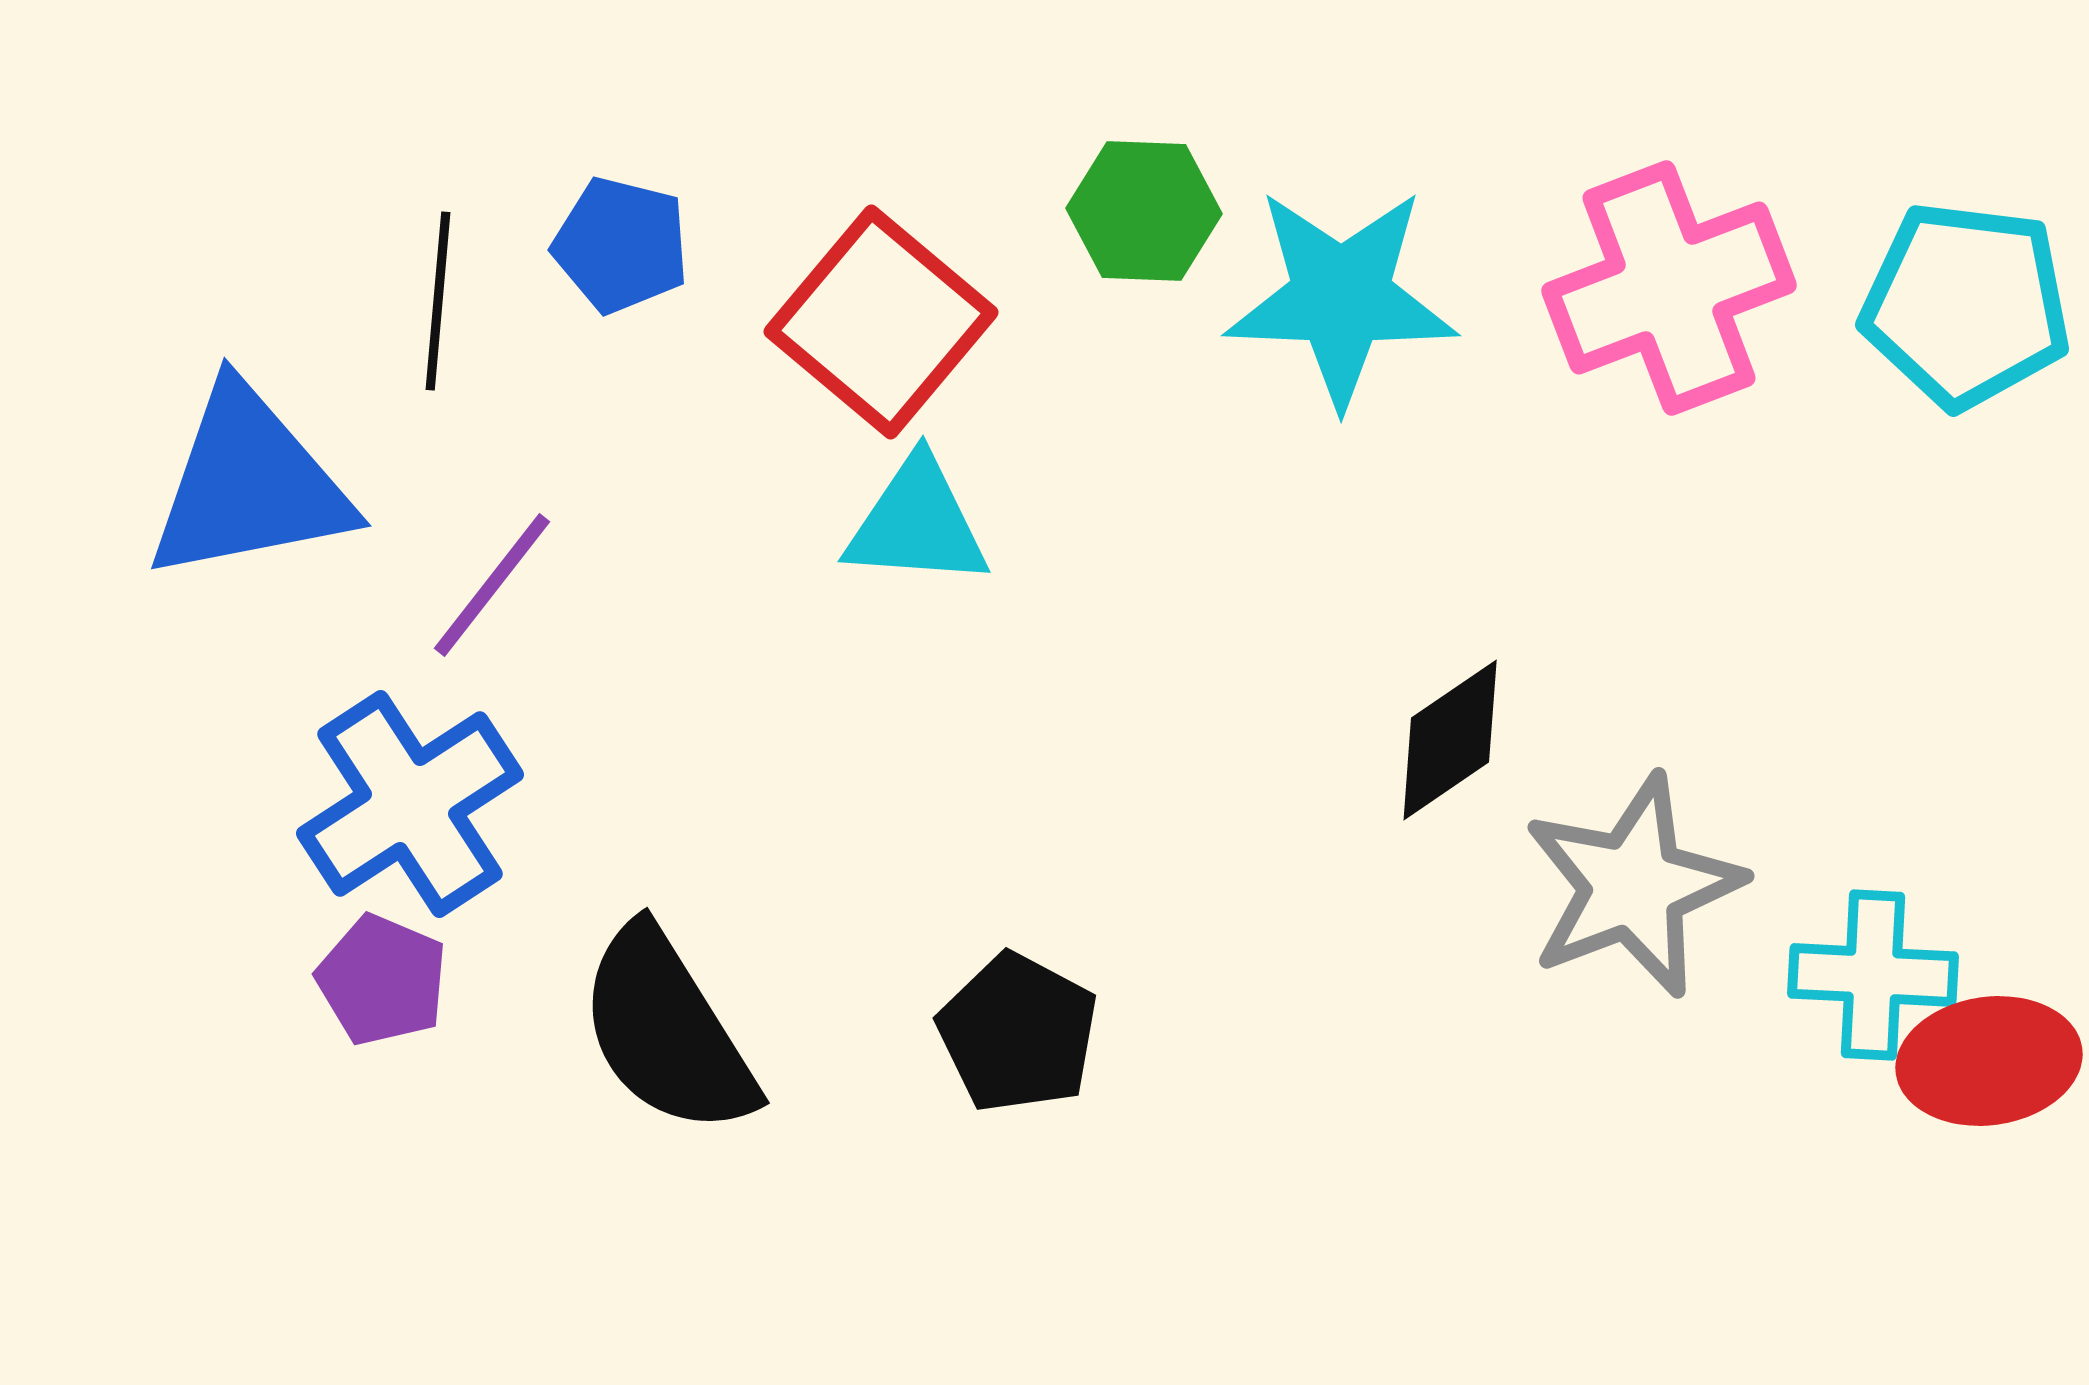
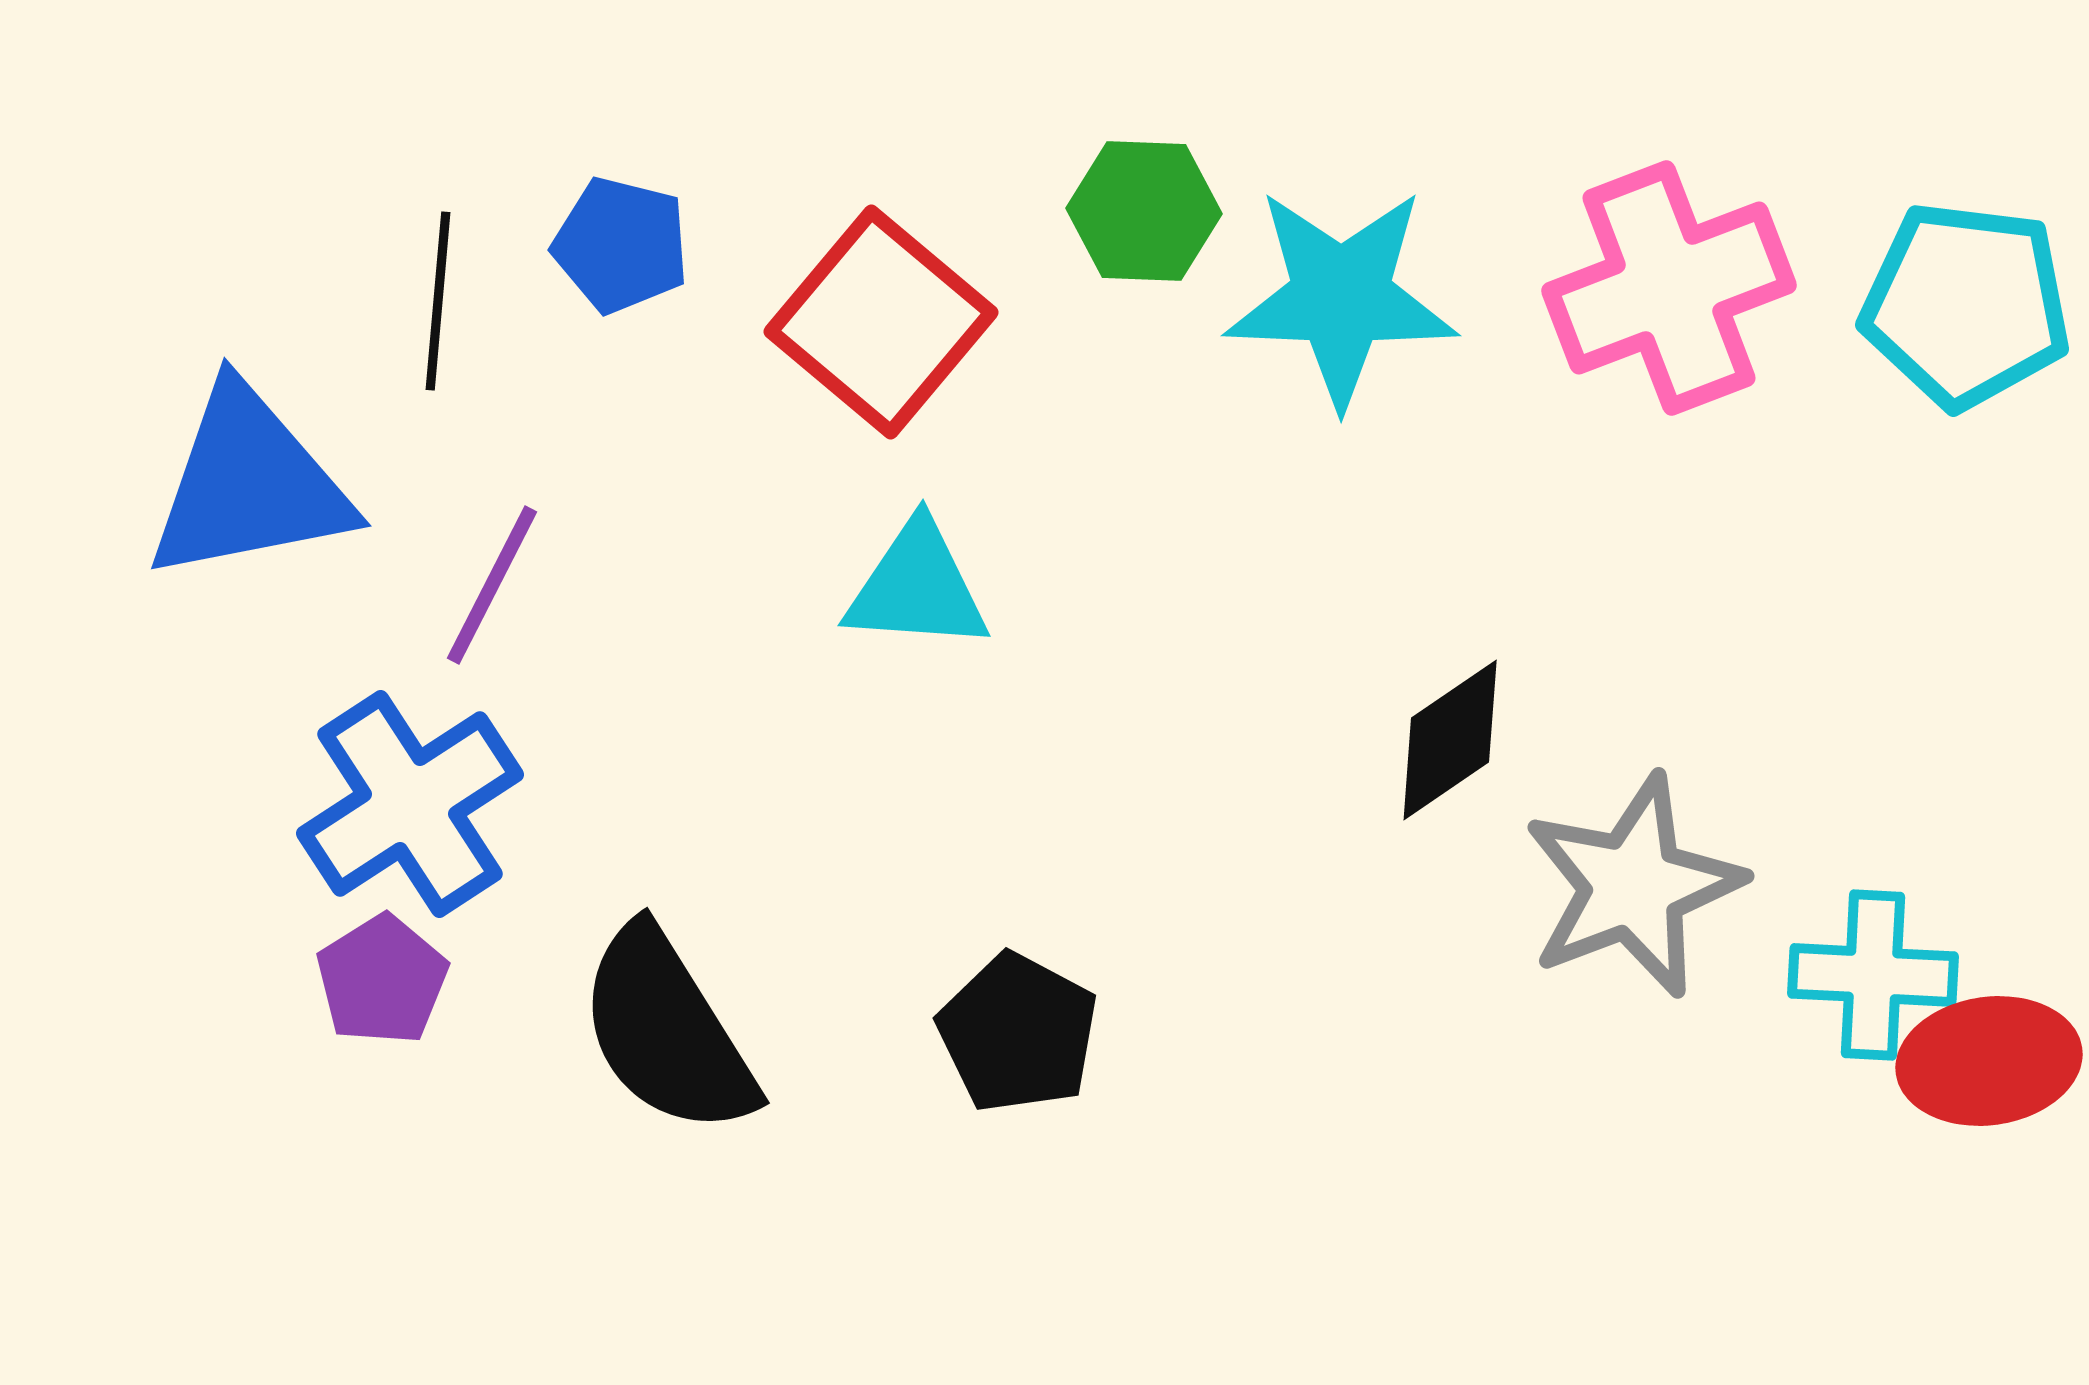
cyan triangle: moved 64 px down
purple line: rotated 11 degrees counterclockwise
purple pentagon: rotated 17 degrees clockwise
